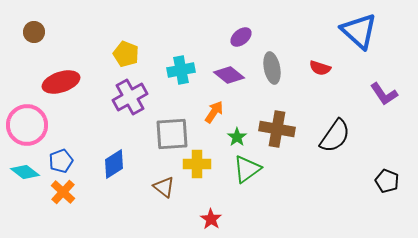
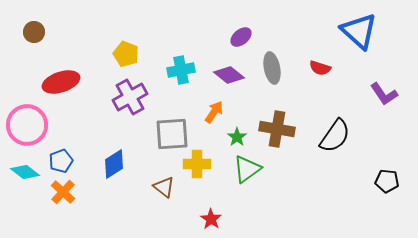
black pentagon: rotated 15 degrees counterclockwise
